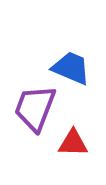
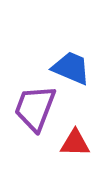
red triangle: moved 2 px right
